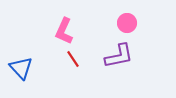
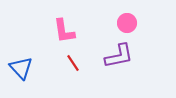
pink L-shape: rotated 32 degrees counterclockwise
red line: moved 4 px down
